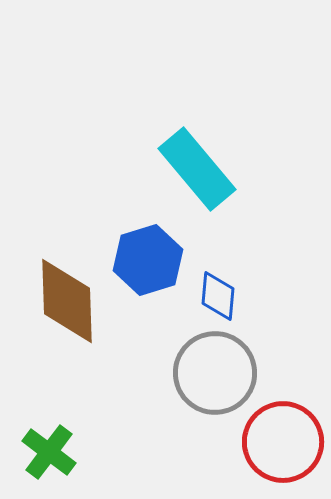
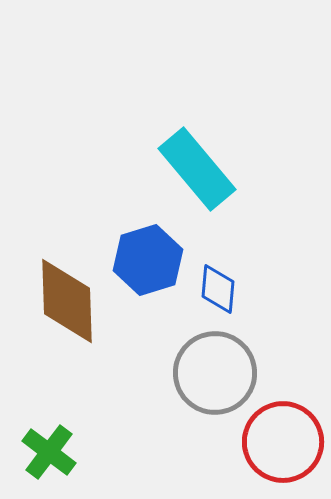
blue diamond: moved 7 px up
